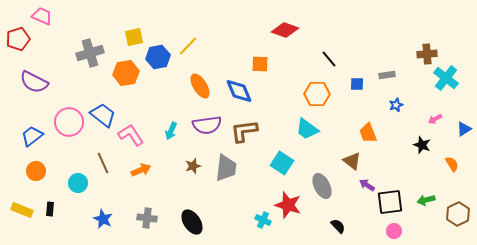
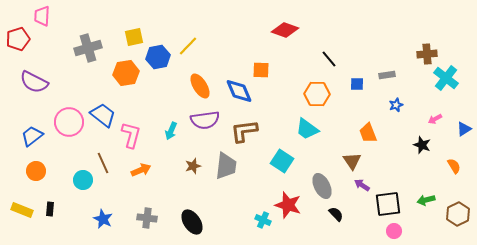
pink trapezoid at (42, 16): rotated 110 degrees counterclockwise
gray cross at (90, 53): moved 2 px left, 5 px up
orange square at (260, 64): moved 1 px right, 6 px down
purple semicircle at (207, 125): moved 2 px left, 5 px up
pink L-shape at (131, 135): rotated 48 degrees clockwise
brown triangle at (352, 161): rotated 18 degrees clockwise
cyan square at (282, 163): moved 2 px up
orange semicircle at (452, 164): moved 2 px right, 2 px down
gray trapezoid at (226, 168): moved 2 px up
cyan circle at (78, 183): moved 5 px right, 3 px up
purple arrow at (367, 185): moved 5 px left
black square at (390, 202): moved 2 px left, 2 px down
black semicircle at (338, 226): moved 2 px left, 12 px up
